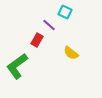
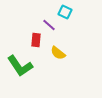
red rectangle: moved 1 px left; rotated 24 degrees counterclockwise
yellow semicircle: moved 13 px left
green L-shape: moved 3 px right; rotated 88 degrees counterclockwise
